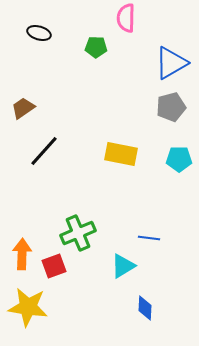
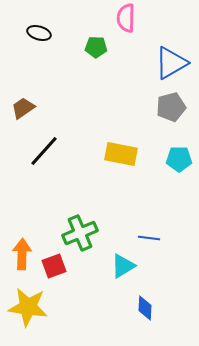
green cross: moved 2 px right
